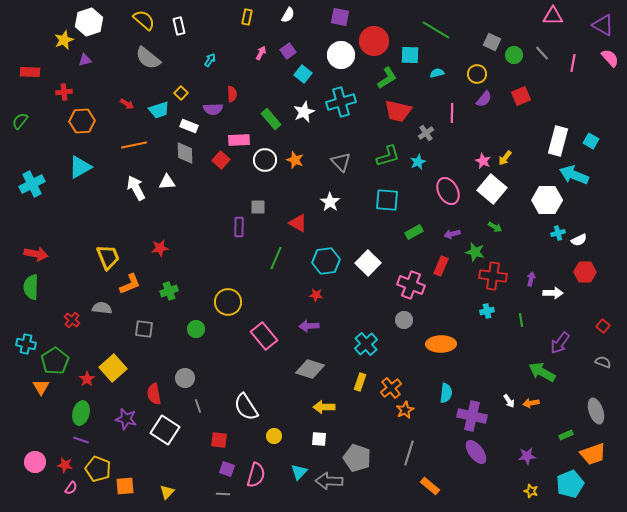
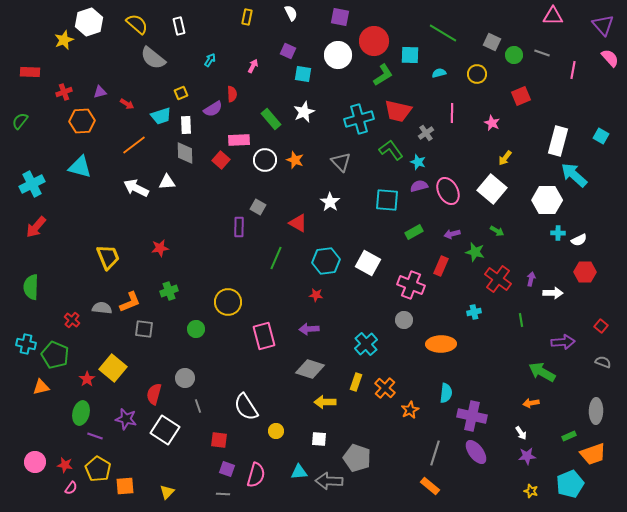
white semicircle at (288, 15): moved 3 px right, 2 px up; rotated 56 degrees counterclockwise
yellow semicircle at (144, 20): moved 7 px left, 4 px down
purple triangle at (603, 25): rotated 20 degrees clockwise
green line at (436, 30): moved 7 px right, 3 px down
purple square at (288, 51): rotated 28 degrees counterclockwise
pink arrow at (261, 53): moved 8 px left, 13 px down
gray line at (542, 53): rotated 28 degrees counterclockwise
white circle at (341, 55): moved 3 px left
gray semicircle at (148, 58): moved 5 px right
purple triangle at (85, 60): moved 15 px right, 32 px down
pink line at (573, 63): moved 7 px down
cyan semicircle at (437, 73): moved 2 px right
cyan square at (303, 74): rotated 30 degrees counterclockwise
green L-shape at (387, 78): moved 4 px left, 3 px up
red cross at (64, 92): rotated 14 degrees counterclockwise
yellow square at (181, 93): rotated 24 degrees clockwise
purple semicircle at (484, 99): moved 65 px left, 87 px down; rotated 144 degrees counterclockwise
cyan cross at (341, 102): moved 18 px right, 17 px down
purple semicircle at (213, 109): rotated 30 degrees counterclockwise
cyan trapezoid at (159, 110): moved 2 px right, 6 px down
white rectangle at (189, 126): moved 3 px left, 1 px up; rotated 66 degrees clockwise
cyan square at (591, 141): moved 10 px right, 5 px up
orange line at (134, 145): rotated 25 degrees counterclockwise
green L-shape at (388, 156): moved 3 px right, 6 px up; rotated 110 degrees counterclockwise
pink star at (483, 161): moved 9 px right, 38 px up
cyan star at (418, 162): rotated 28 degrees counterclockwise
cyan triangle at (80, 167): rotated 45 degrees clockwise
cyan arrow at (574, 175): rotated 20 degrees clockwise
white arrow at (136, 188): rotated 35 degrees counterclockwise
gray square at (258, 207): rotated 28 degrees clockwise
green arrow at (495, 227): moved 2 px right, 4 px down
cyan cross at (558, 233): rotated 16 degrees clockwise
red arrow at (36, 254): moved 27 px up; rotated 120 degrees clockwise
white square at (368, 263): rotated 15 degrees counterclockwise
red cross at (493, 276): moved 5 px right, 3 px down; rotated 28 degrees clockwise
orange L-shape at (130, 284): moved 18 px down
cyan cross at (487, 311): moved 13 px left, 1 px down
purple arrow at (309, 326): moved 3 px down
red square at (603, 326): moved 2 px left
pink rectangle at (264, 336): rotated 24 degrees clockwise
purple arrow at (560, 343): moved 3 px right, 1 px up; rotated 130 degrees counterclockwise
green pentagon at (55, 361): moved 6 px up; rotated 16 degrees counterclockwise
yellow square at (113, 368): rotated 8 degrees counterclockwise
yellow rectangle at (360, 382): moved 4 px left
orange triangle at (41, 387): rotated 48 degrees clockwise
orange cross at (391, 388): moved 6 px left; rotated 10 degrees counterclockwise
red semicircle at (154, 394): rotated 25 degrees clockwise
white arrow at (509, 401): moved 12 px right, 32 px down
yellow arrow at (324, 407): moved 1 px right, 5 px up
orange star at (405, 410): moved 5 px right
gray ellipse at (596, 411): rotated 20 degrees clockwise
green rectangle at (566, 435): moved 3 px right, 1 px down
yellow circle at (274, 436): moved 2 px right, 5 px up
purple line at (81, 440): moved 14 px right, 4 px up
gray line at (409, 453): moved 26 px right
yellow pentagon at (98, 469): rotated 10 degrees clockwise
cyan triangle at (299, 472): rotated 42 degrees clockwise
